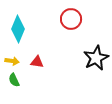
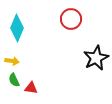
cyan diamond: moved 1 px left, 1 px up
red triangle: moved 6 px left, 26 px down
